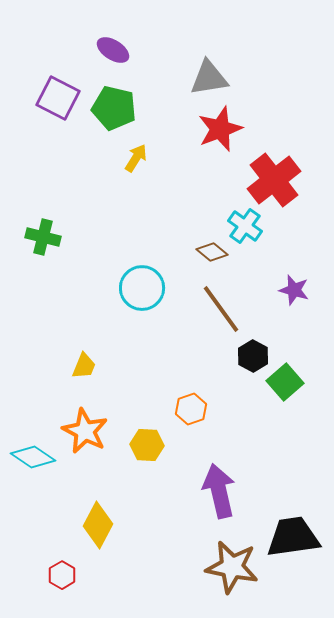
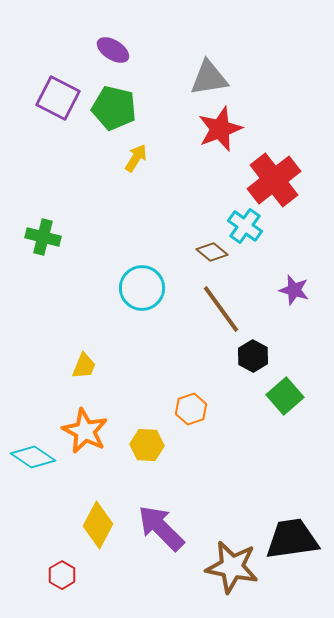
green square: moved 14 px down
purple arrow: moved 58 px left, 37 px down; rotated 32 degrees counterclockwise
black trapezoid: moved 1 px left, 2 px down
